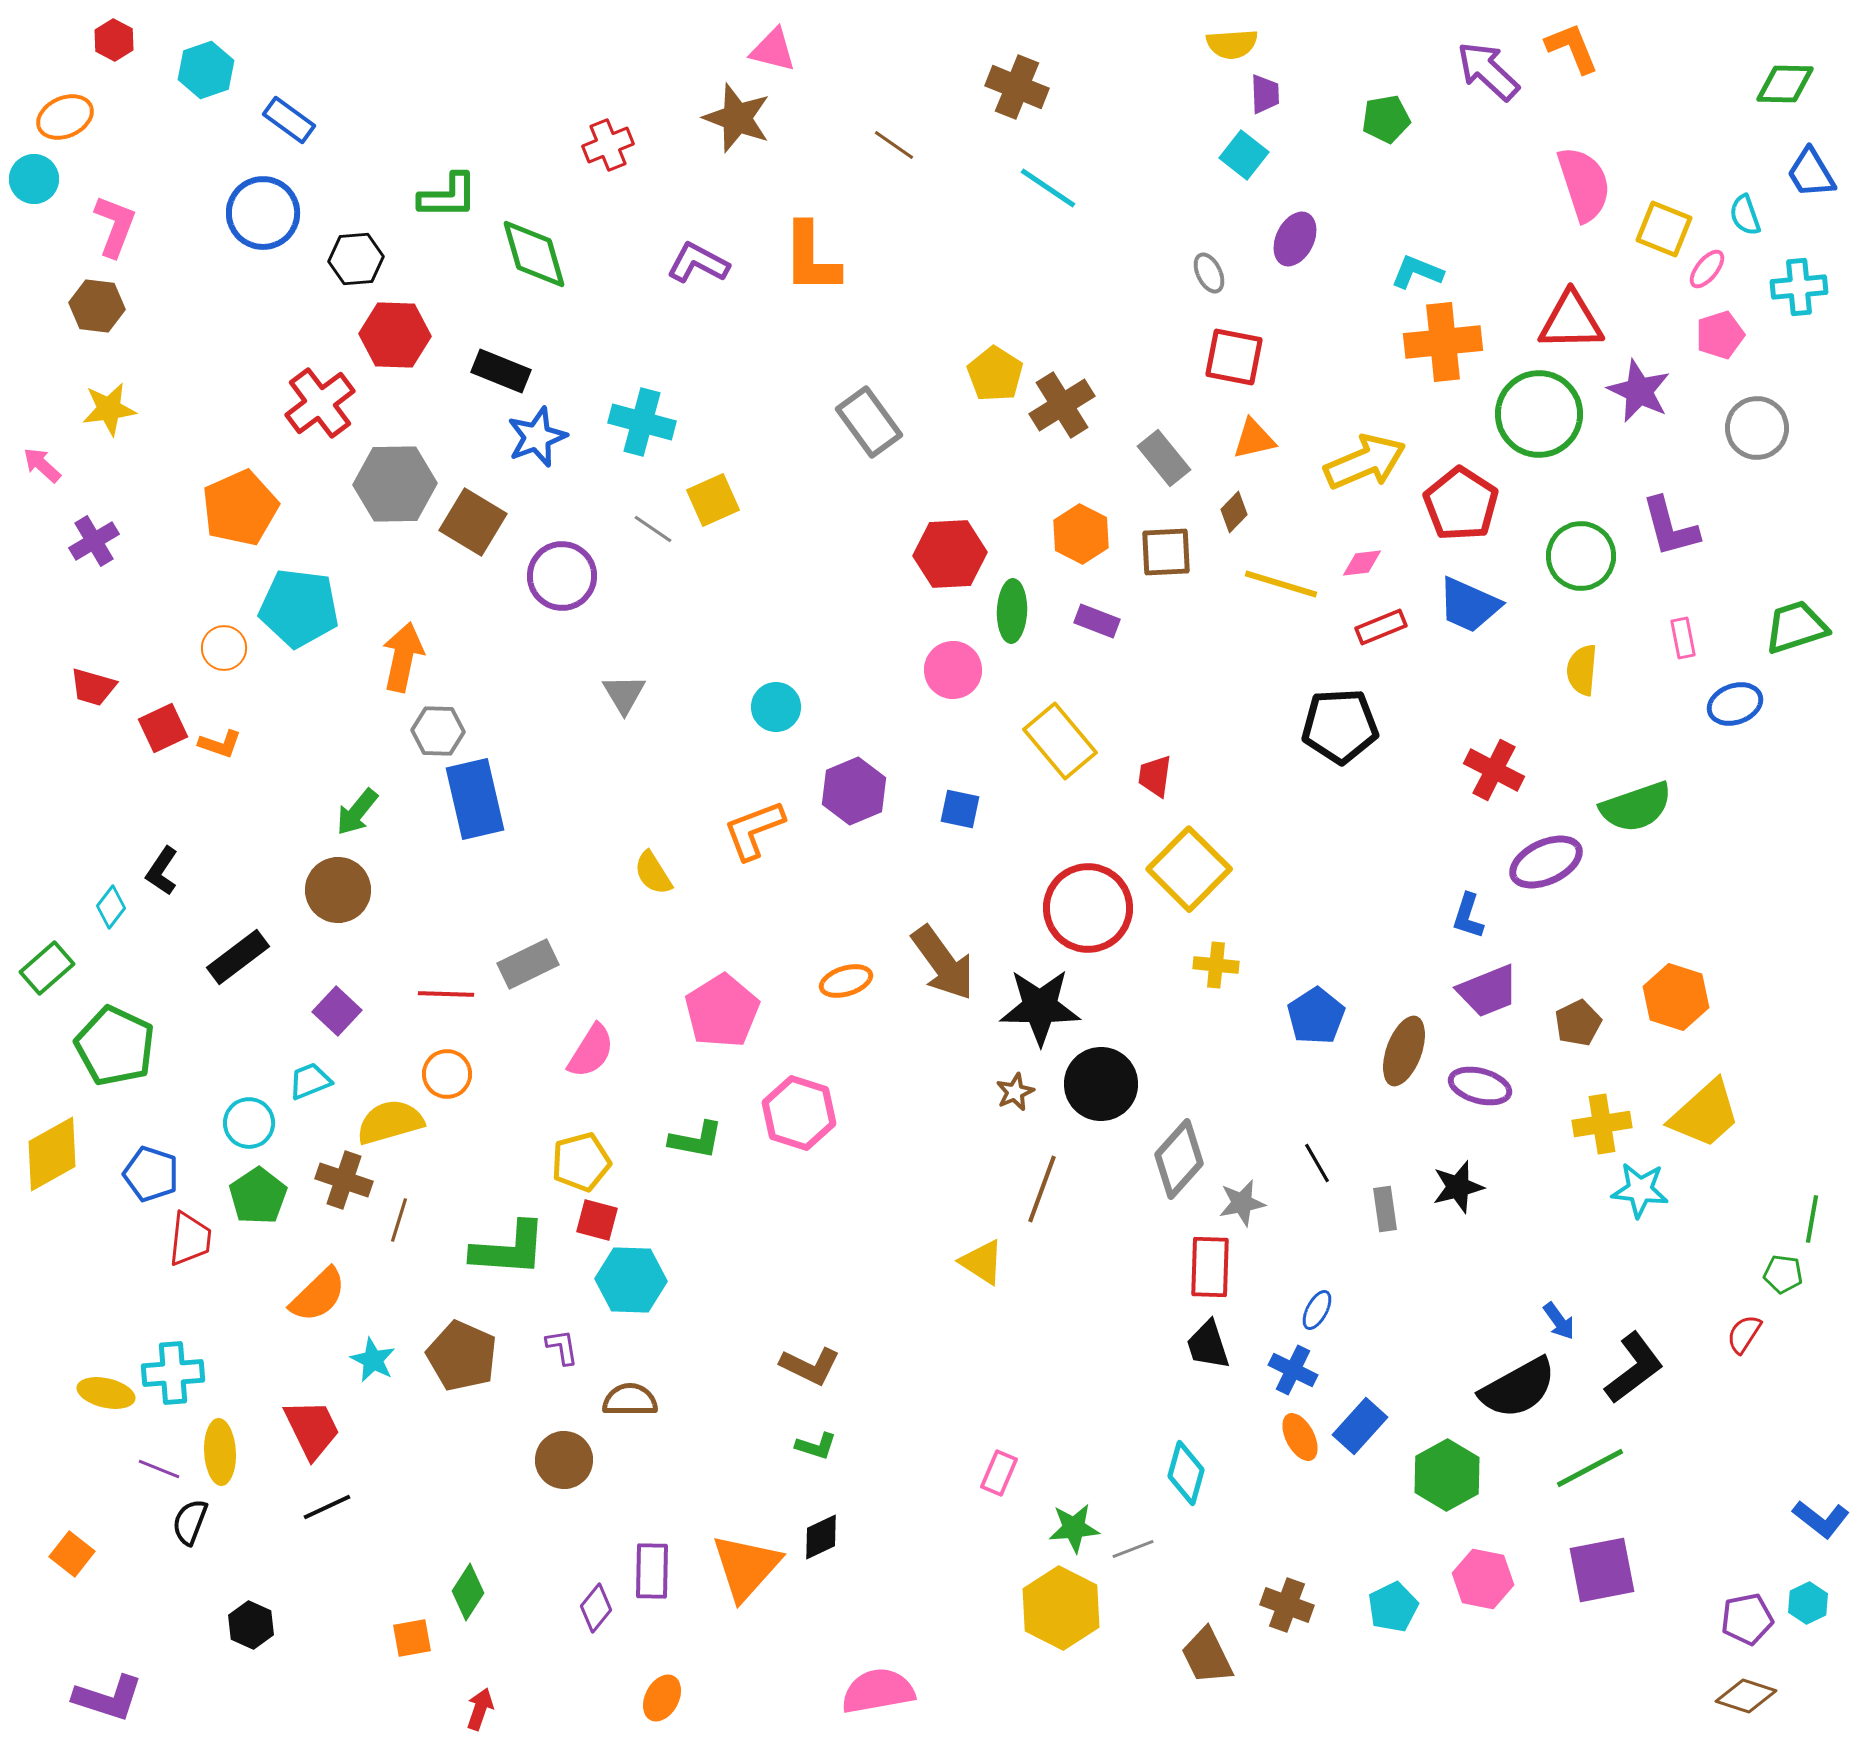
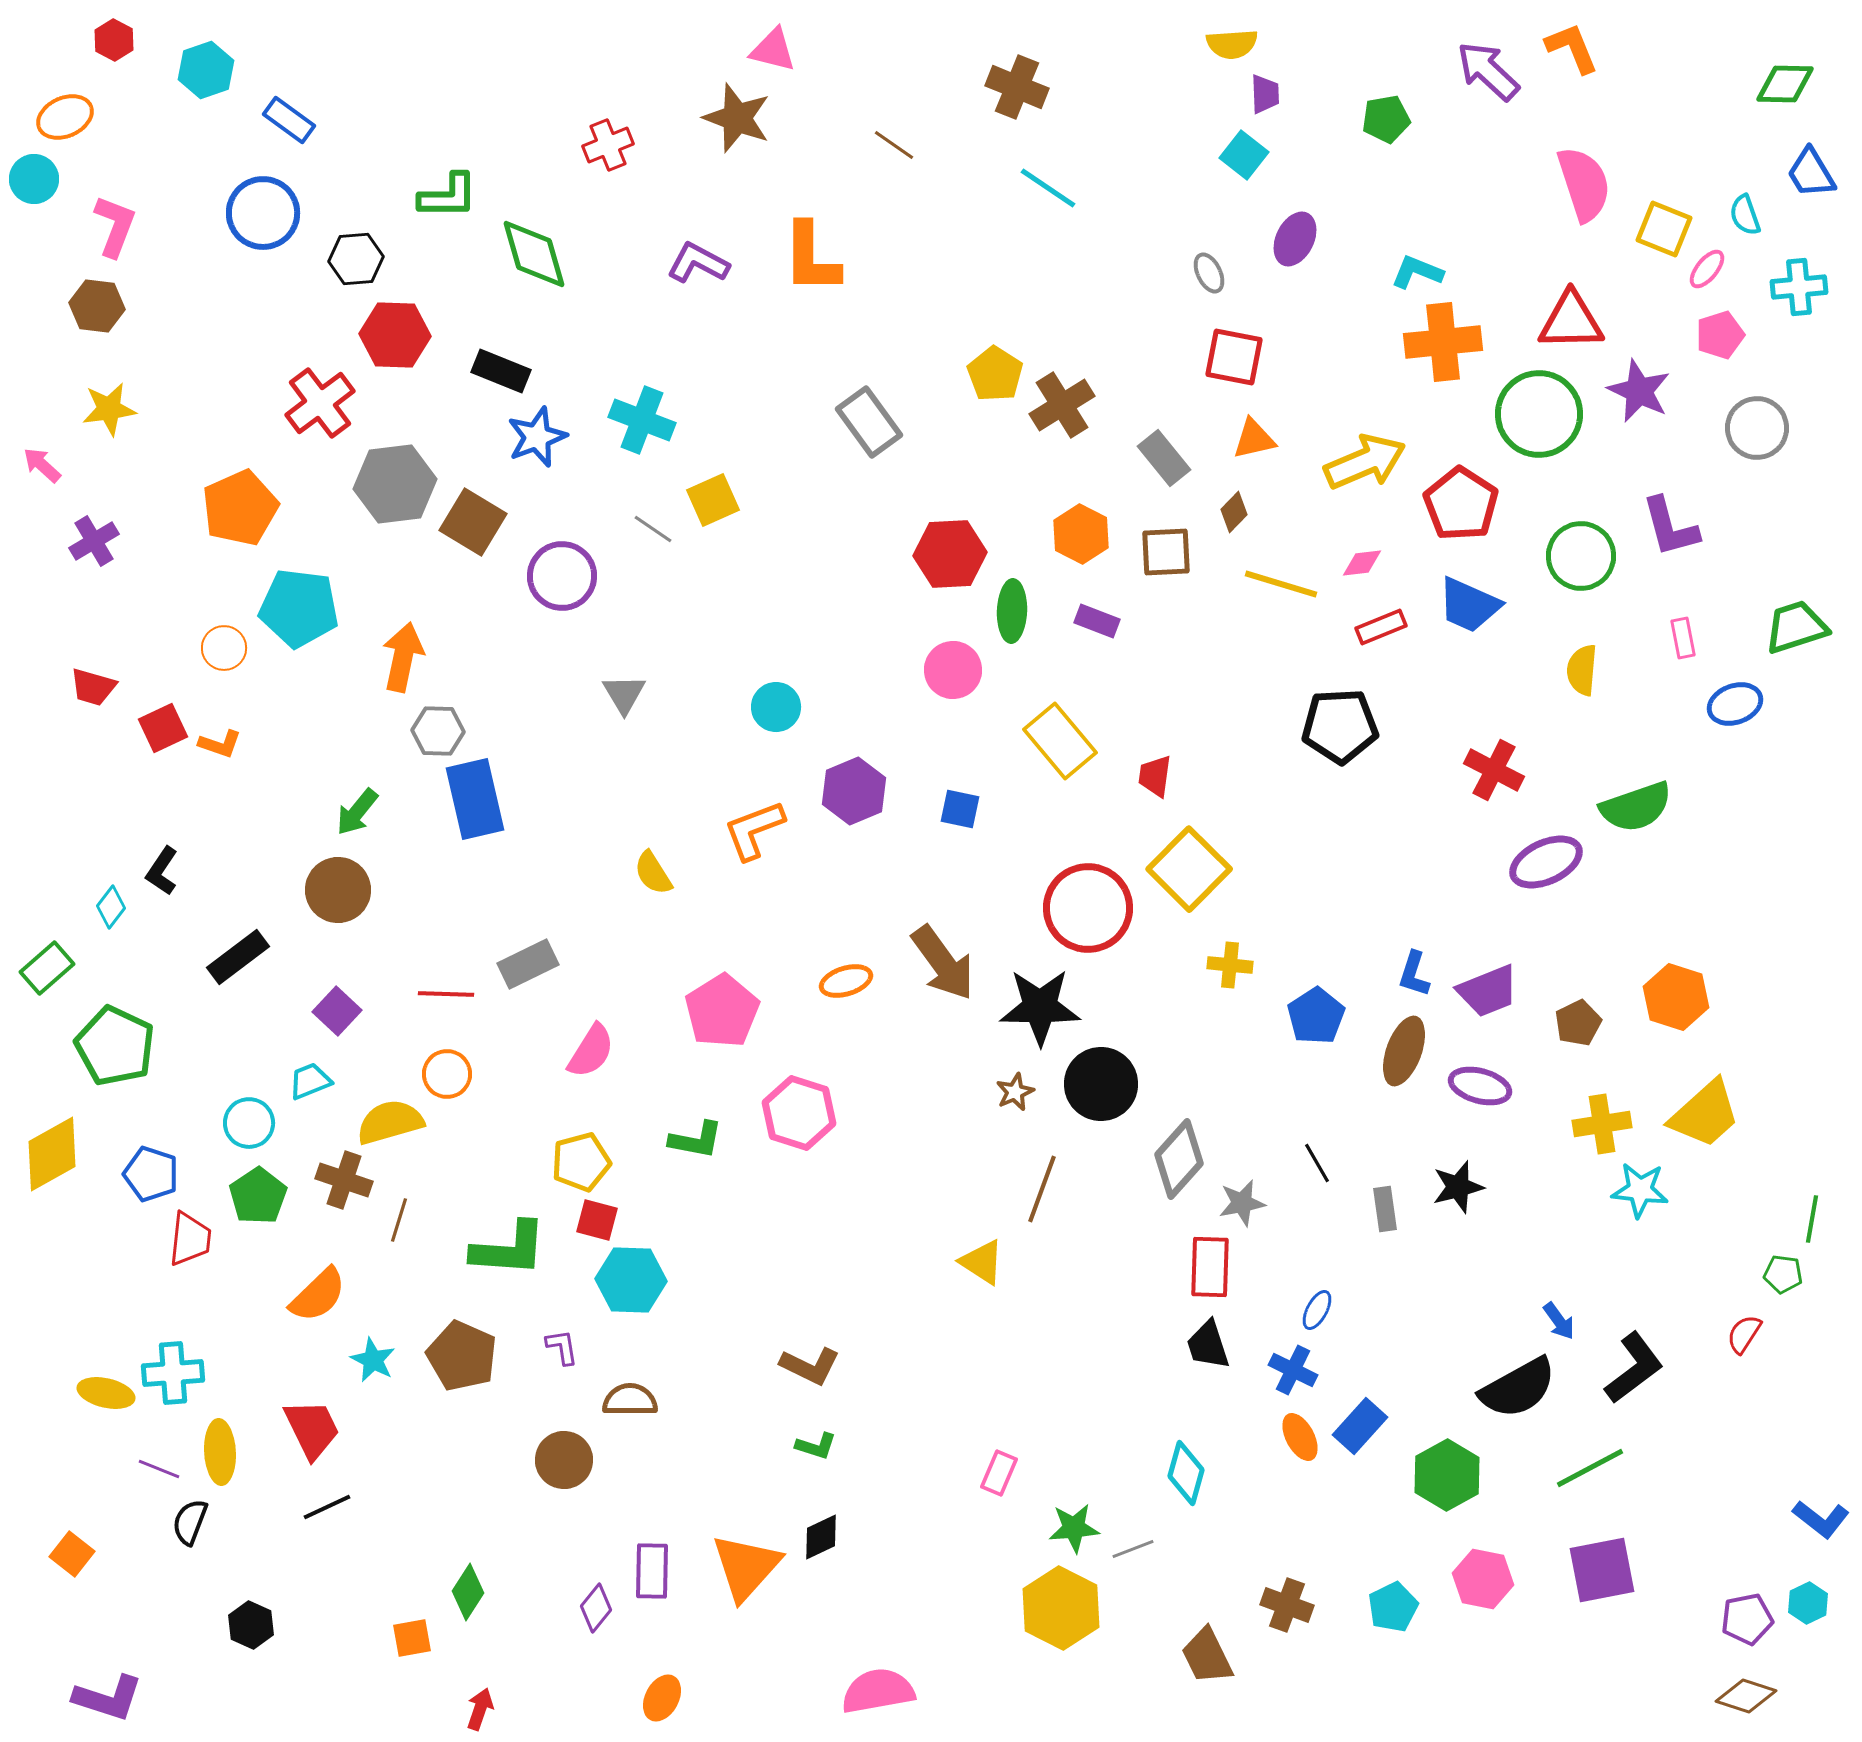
cyan cross at (642, 422): moved 2 px up; rotated 6 degrees clockwise
gray hexagon at (395, 484): rotated 6 degrees counterclockwise
blue L-shape at (1468, 916): moved 54 px left, 58 px down
yellow cross at (1216, 965): moved 14 px right
